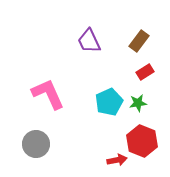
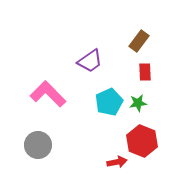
purple trapezoid: moved 1 px right, 20 px down; rotated 100 degrees counterclockwise
red rectangle: rotated 60 degrees counterclockwise
pink L-shape: rotated 21 degrees counterclockwise
gray circle: moved 2 px right, 1 px down
red arrow: moved 2 px down
